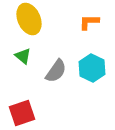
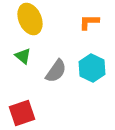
yellow ellipse: moved 1 px right
